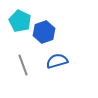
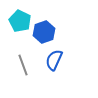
blue semicircle: moved 3 px left, 1 px up; rotated 50 degrees counterclockwise
